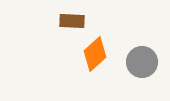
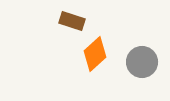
brown rectangle: rotated 15 degrees clockwise
